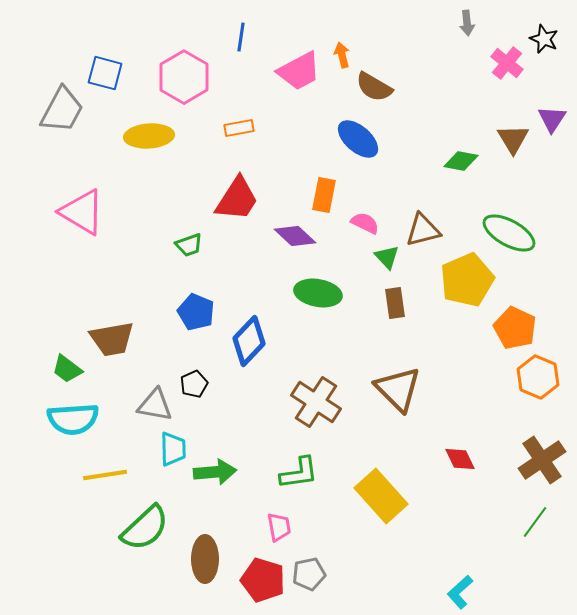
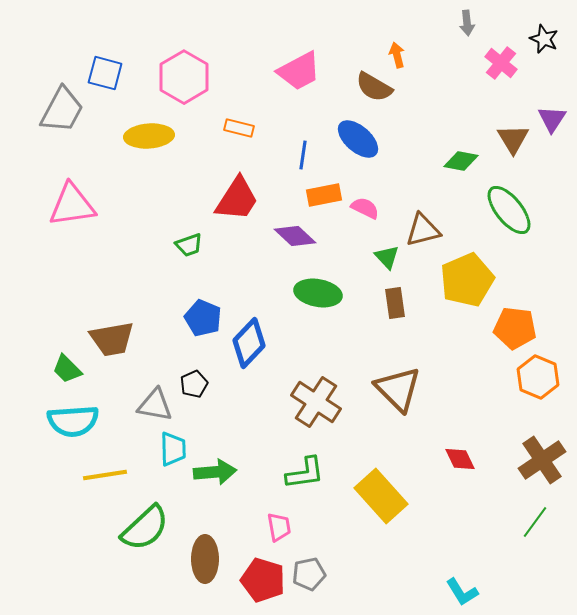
blue line at (241, 37): moved 62 px right, 118 px down
orange arrow at (342, 55): moved 55 px right
pink cross at (507, 63): moved 6 px left
orange rectangle at (239, 128): rotated 24 degrees clockwise
orange rectangle at (324, 195): rotated 68 degrees clockwise
pink triangle at (82, 212): moved 10 px left, 7 px up; rotated 39 degrees counterclockwise
pink semicircle at (365, 223): moved 15 px up
green ellipse at (509, 233): moved 23 px up; rotated 22 degrees clockwise
blue pentagon at (196, 312): moved 7 px right, 6 px down
orange pentagon at (515, 328): rotated 18 degrees counterclockwise
blue diamond at (249, 341): moved 2 px down
green trapezoid at (67, 369): rotated 8 degrees clockwise
cyan semicircle at (73, 419): moved 2 px down
green L-shape at (299, 473): moved 6 px right
cyan L-shape at (460, 592): moved 2 px right; rotated 80 degrees counterclockwise
